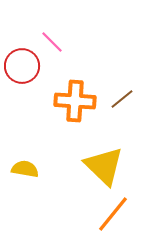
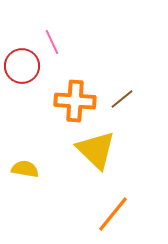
pink line: rotated 20 degrees clockwise
yellow triangle: moved 8 px left, 16 px up
